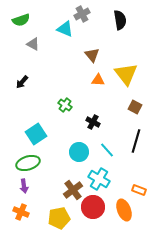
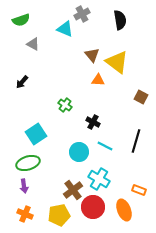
yellow triangle: moved 9 px left, 12 px up; rotated 15 degrees counterclockwise
brown square: moved 6 px right, 10 px up
cyan line: moved 2 px left, 4 px up; rotated 21 degrees counterclockwise
orange cross: moved 4 px right, 2 px down
yellow pentagon: moved 3 px up
